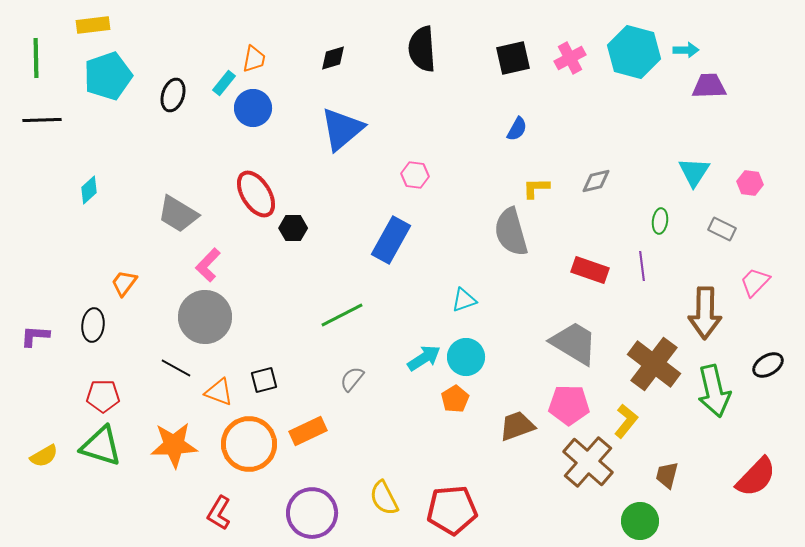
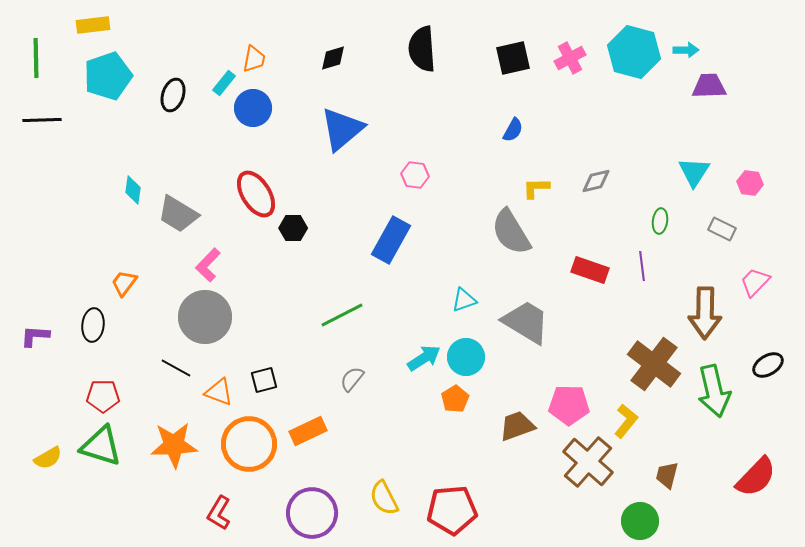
blue semicircle at (517, 129): moved 4 px left, 1 px down
cyan diamond at (89, 190): moved 44 px right; rotated 40 degrees counterclockwise
gray semicircle at (511, 232): rotated 15 degrees counterclockwise
gray trapezoid at (574, 343): moved 48 px left, 21 px up
yellow semicircle at (44, 456): moved 4 px right, 2 px down
